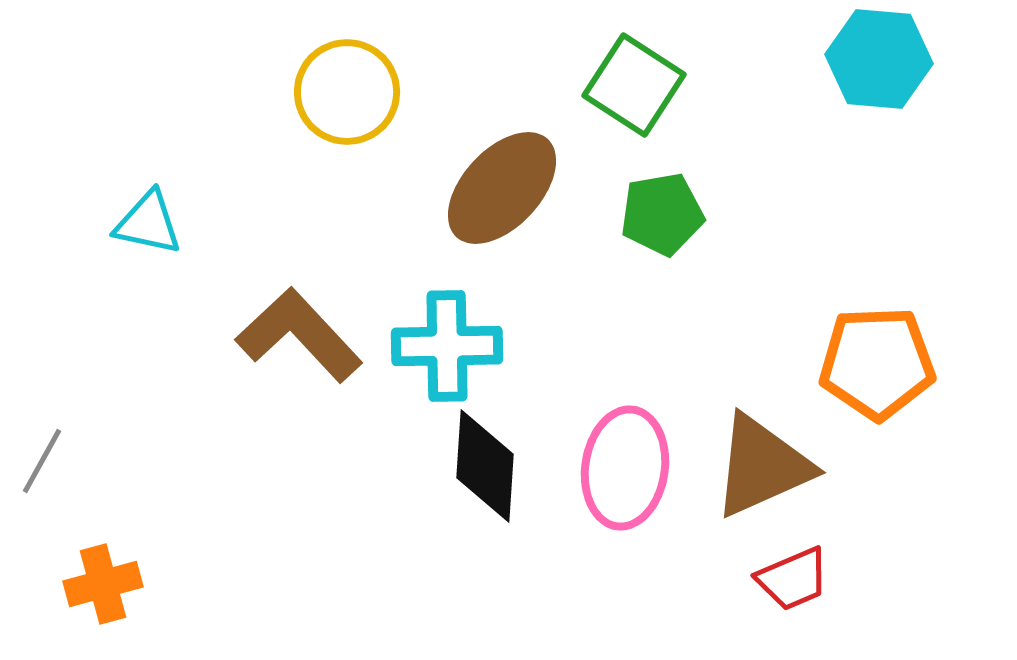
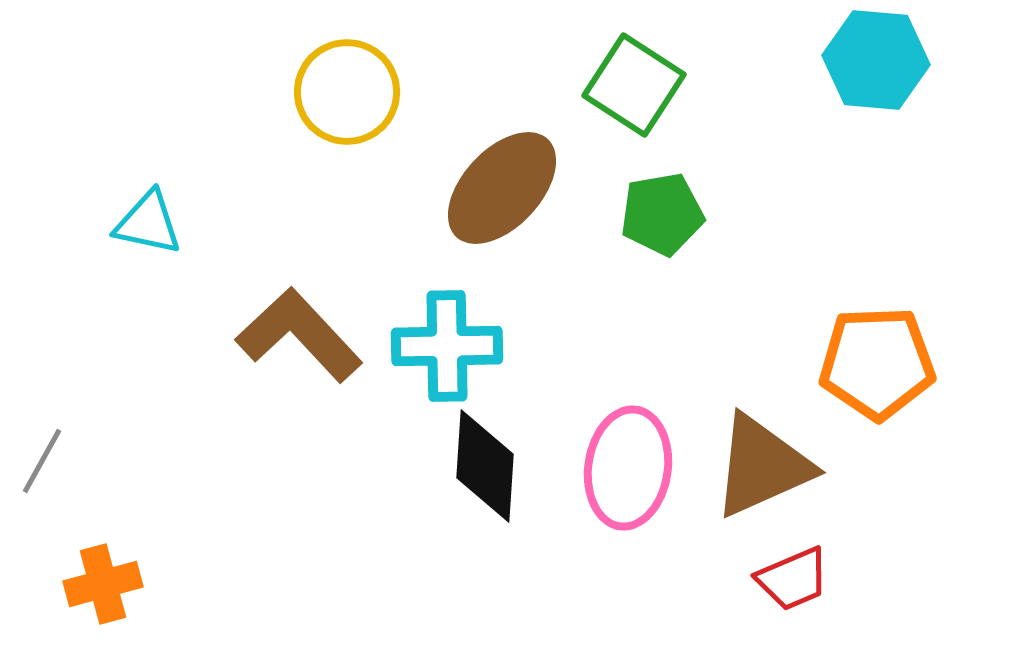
cyan hexagon: moved 3 px left, 1 px down
pink ellipse: moved 3 px right
